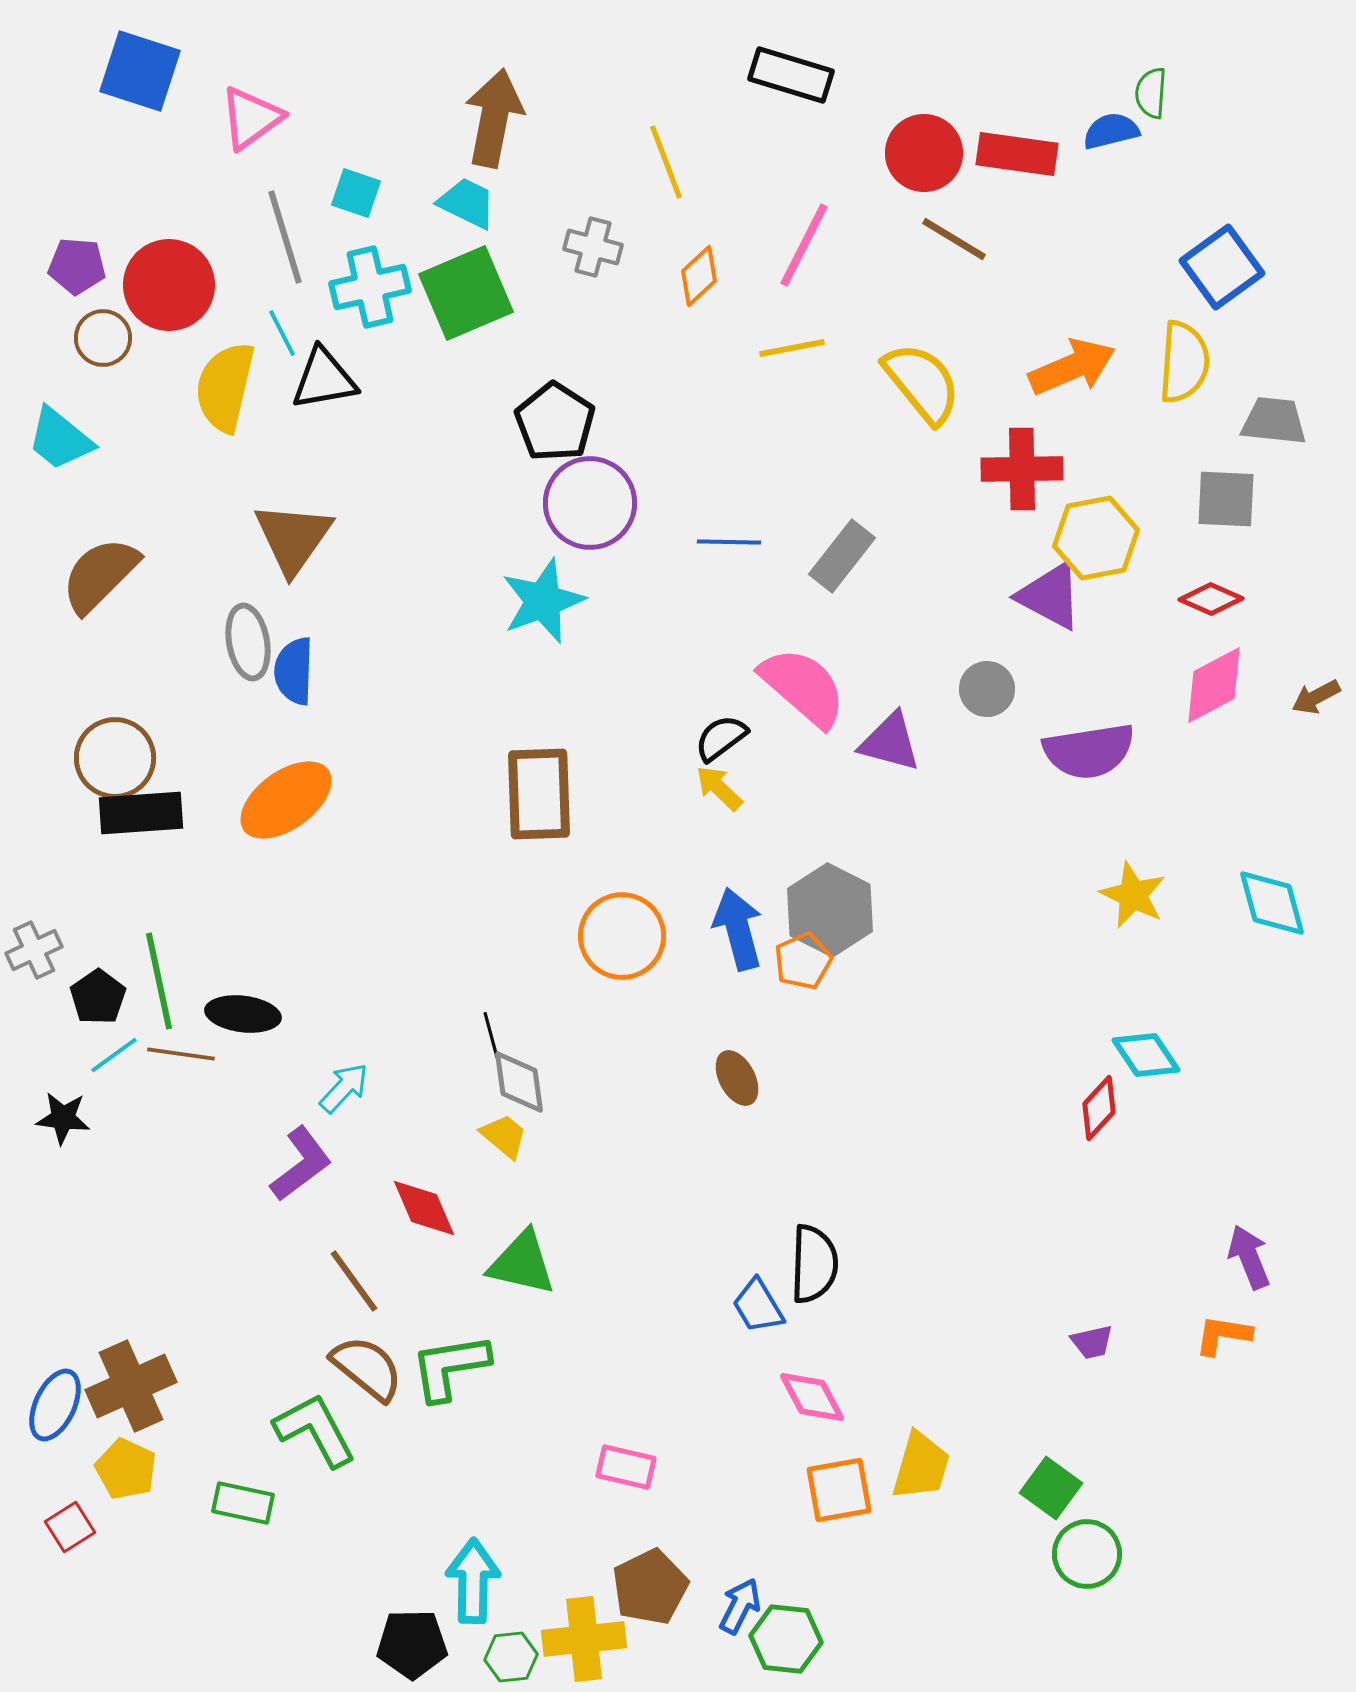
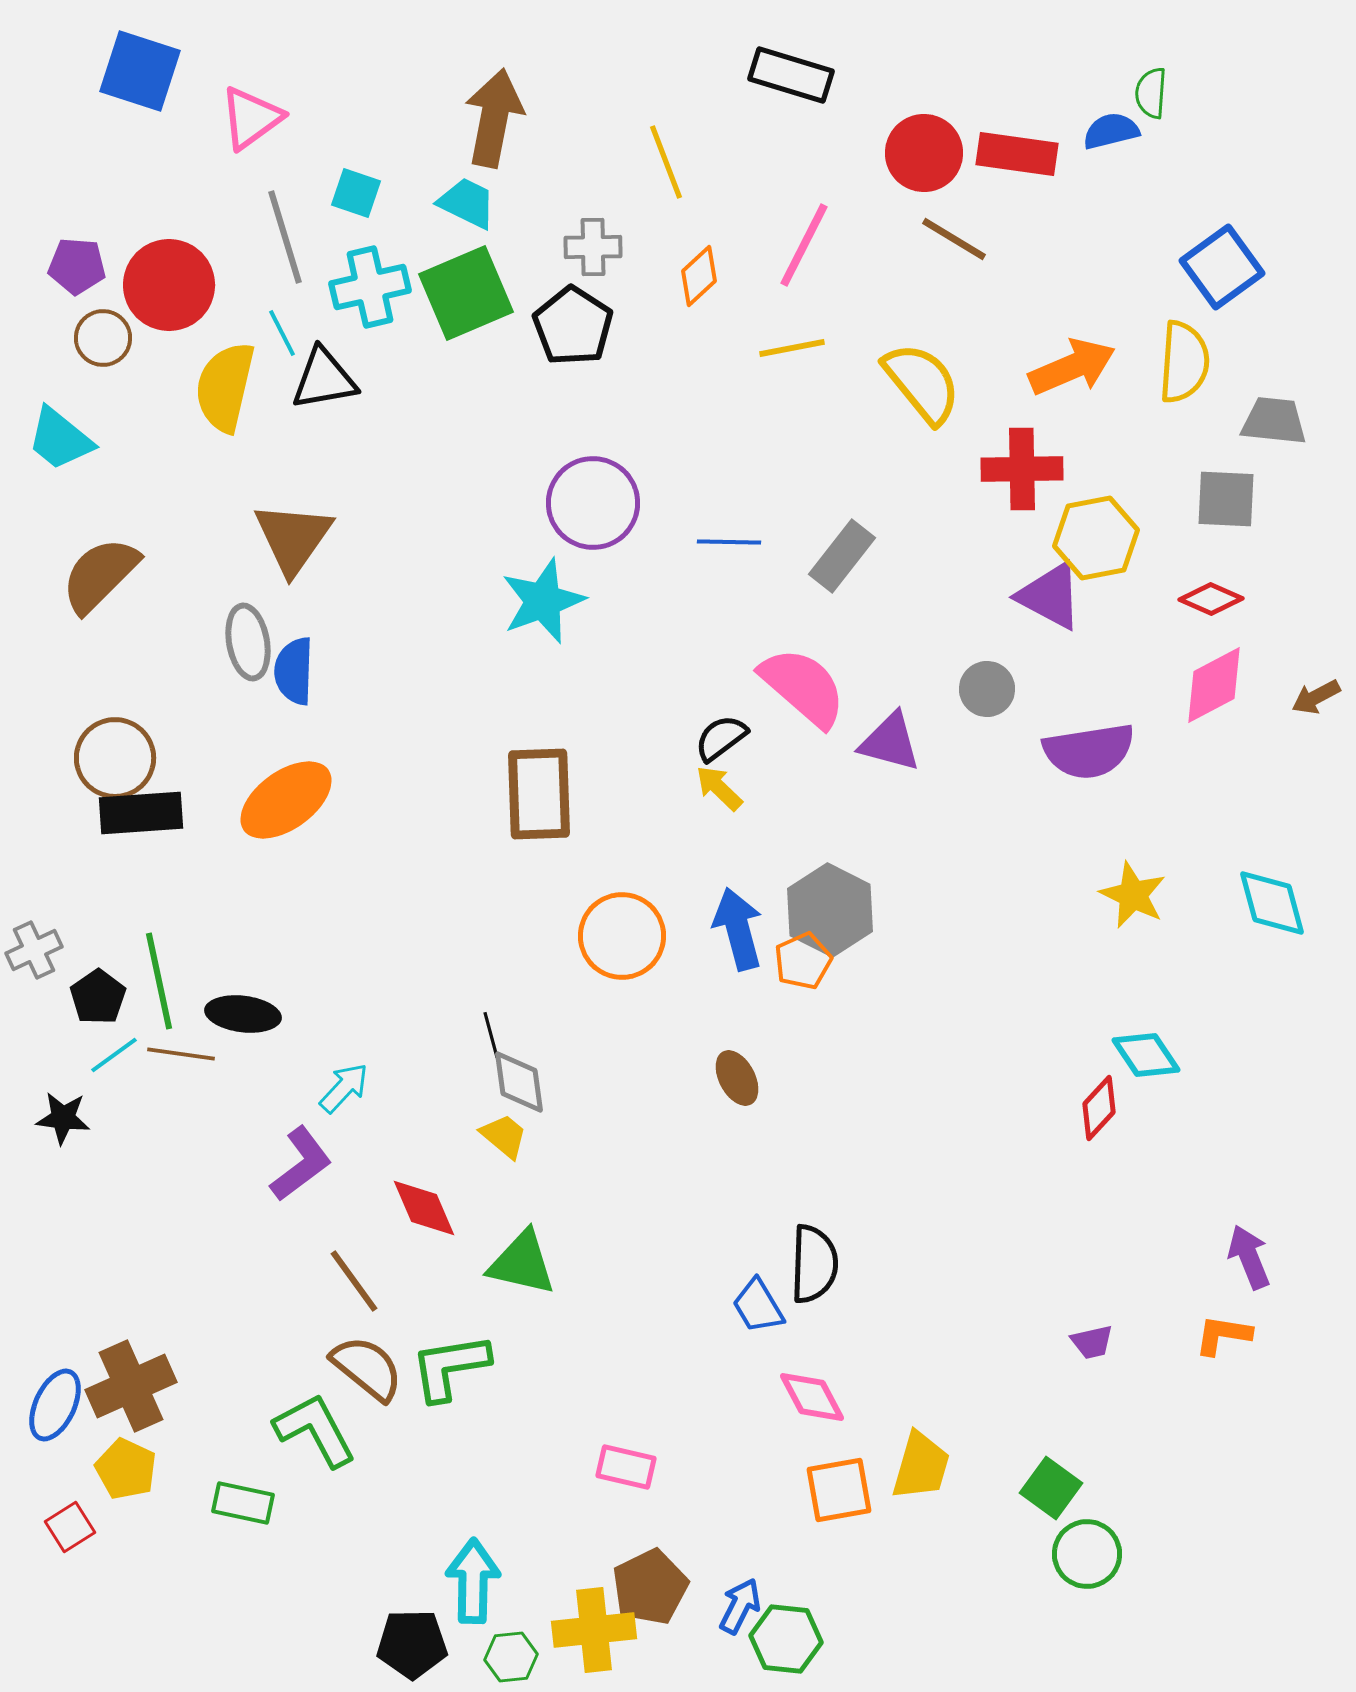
gray cross at (593, 247): rotated 16 degrees counterclockwise
black pentagon at (555, 422): moved 18 px right, 96 px up
purple circle at (590, 503): moved 3 px right
yellow cross at (584, 1639): moved 10 px right, 9 px up
